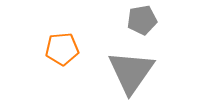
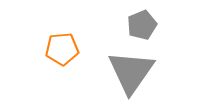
gray pentagon: moved 5 px down; rotated 12 degrees counterclockwise
